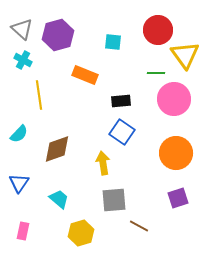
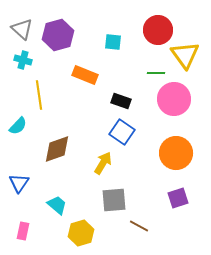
cyan cross: rotated 12 degrees counterclockwise
black rectangle: rotated 24 degrees clockwise
cyan semicircle: moved 1 px left, 8 px up
yellow arrow: rotated 40 degrees clockwise
cyan trapezoid: moved 2 px left, 6 px down
